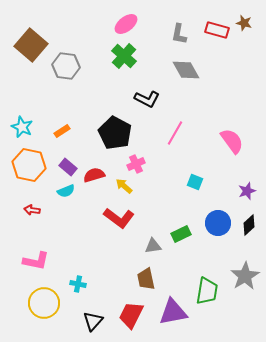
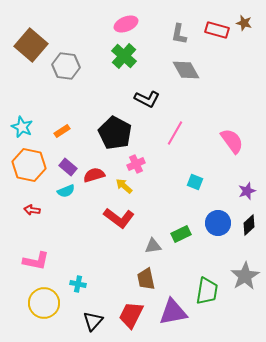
pink ellipse: rotated 15 degrees clockwise
